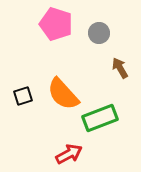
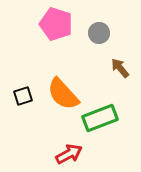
brown arrow: rotated 10 degrees counterclockwise
